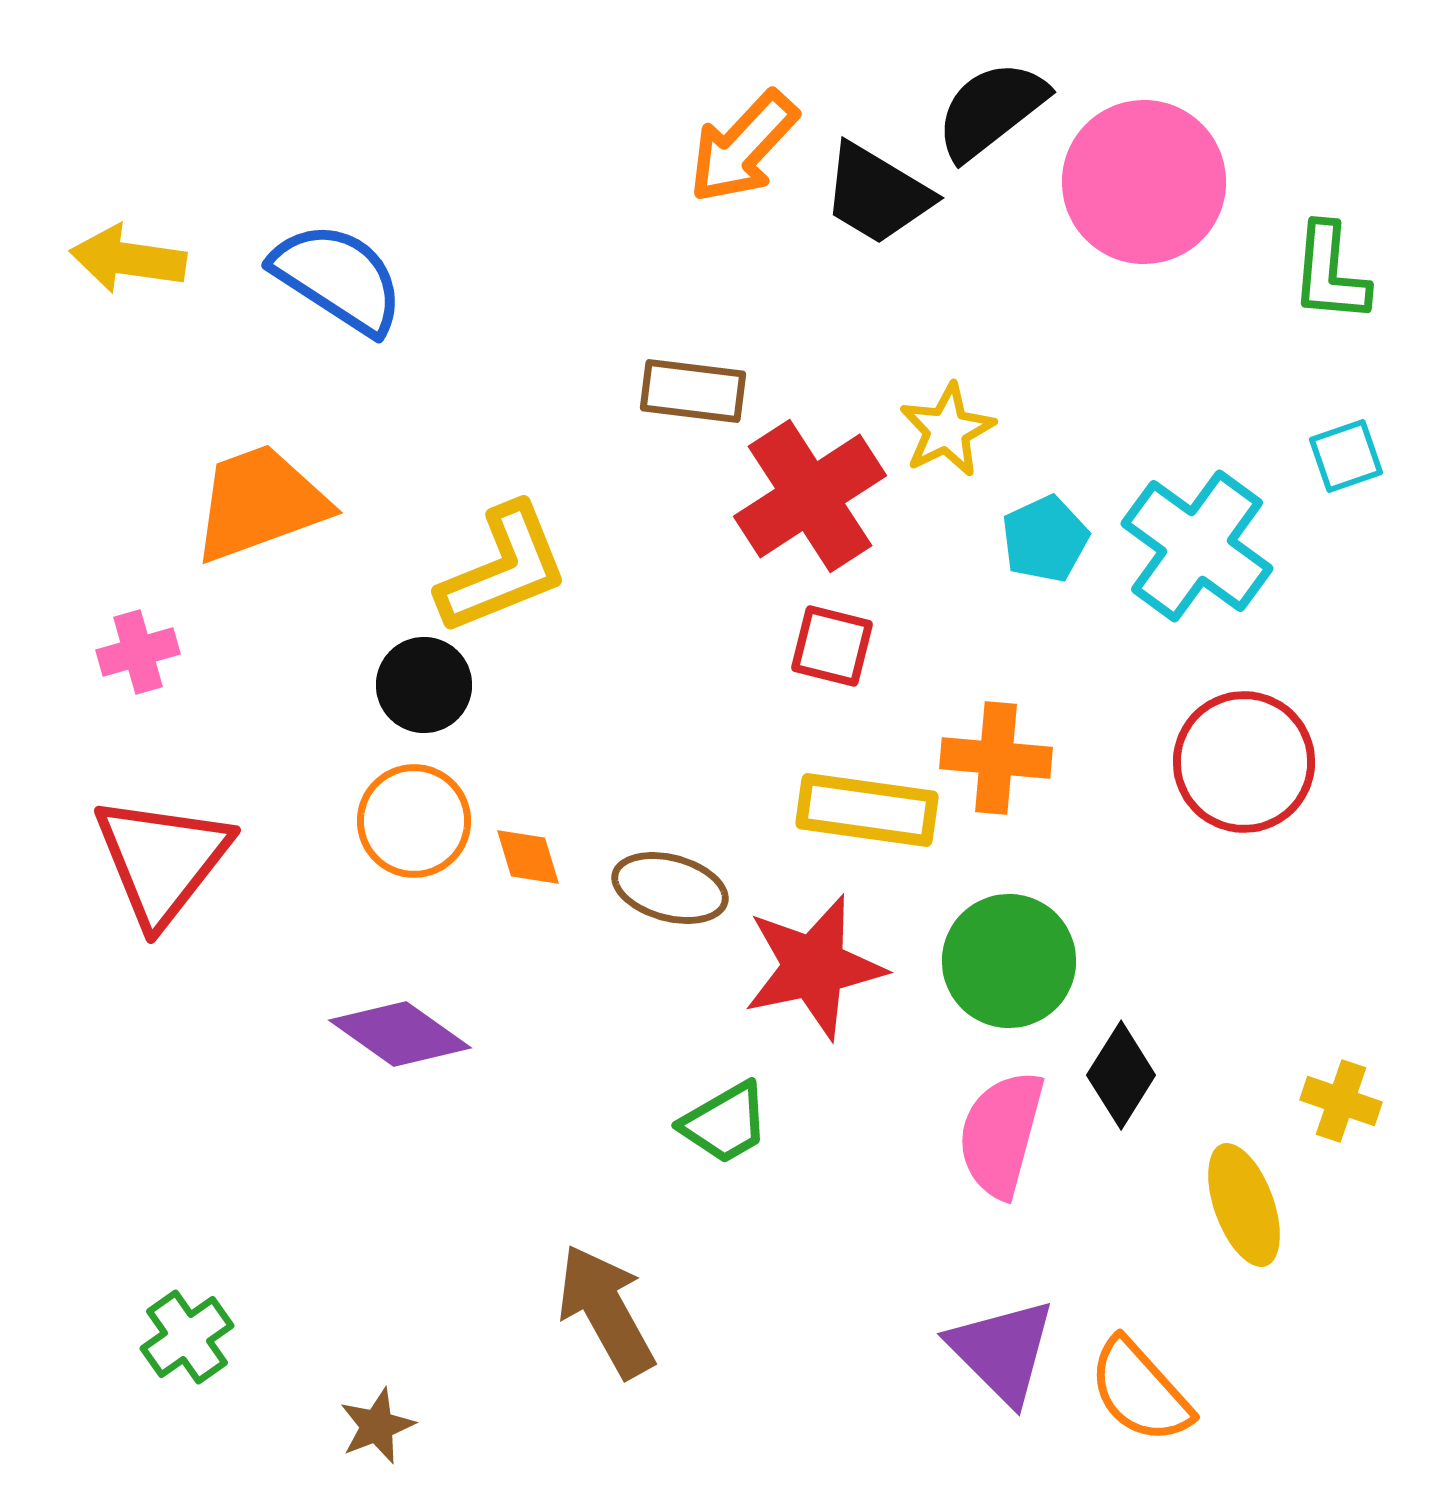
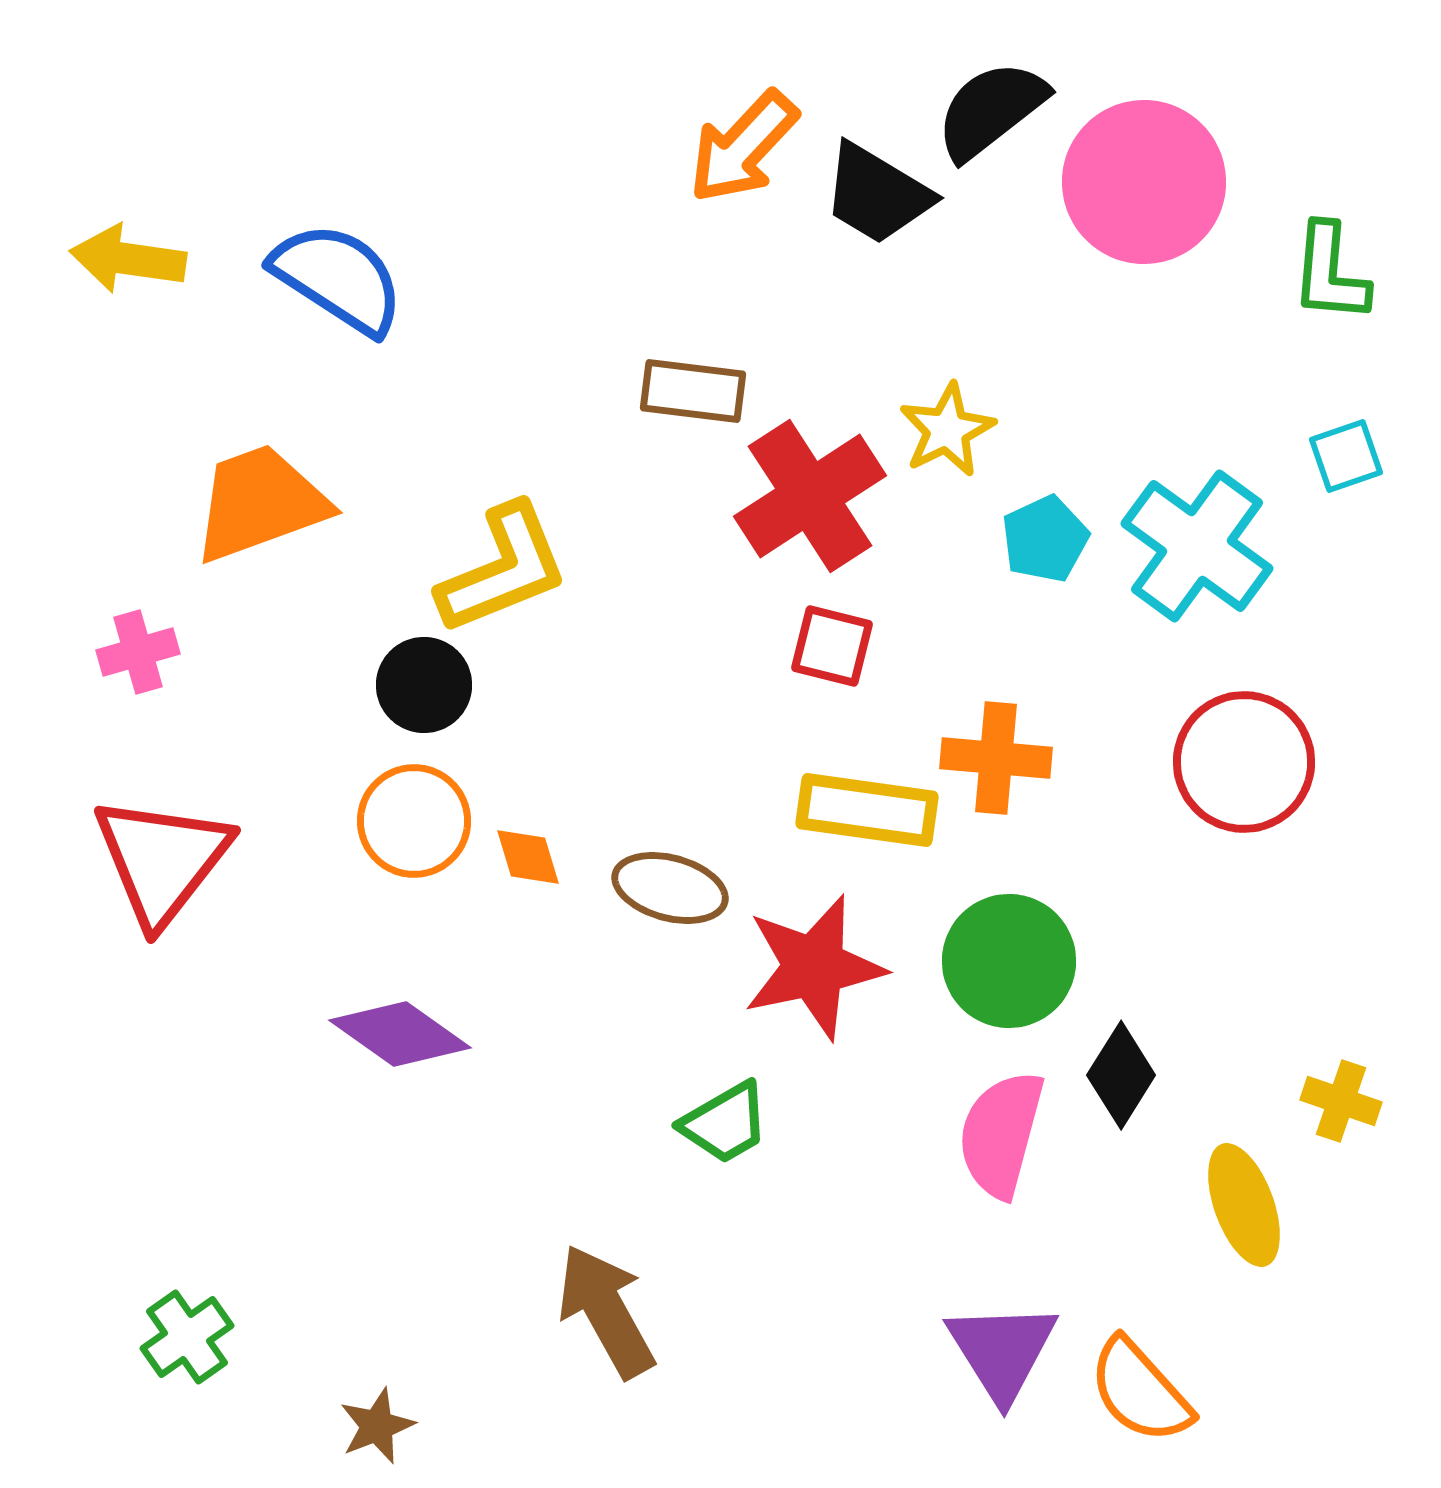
purple triangle: rotated 13 degrees clockwise
